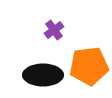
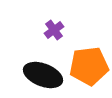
black ellipse: rotated 21 degrees clockwise
